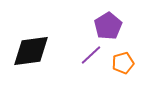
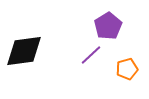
black diamond: moved 7 px left
orange pentagon: moved 4 px right, 6 px down
